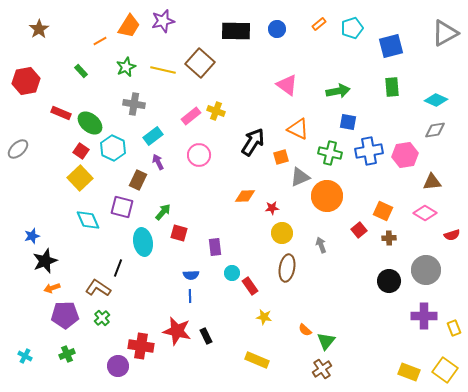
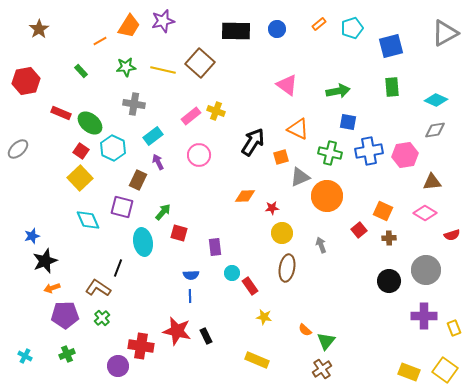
green star at (126, 67): rotated 18 degrees clockwise
